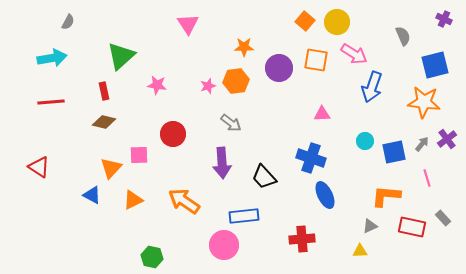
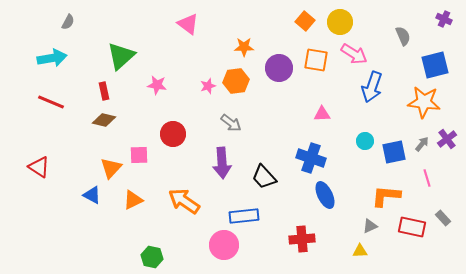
yellow circle at (337, 22): moved 3 px right
pink triangle at (188, 24): rotated 20 degrees counterclockwise
red line at (51, 102): rotated 28 degrees clockwise
brown diamond at (104, 122): moved 2 px up
